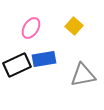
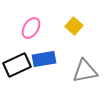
gray triangle: moved 2 px right, 4 px up
